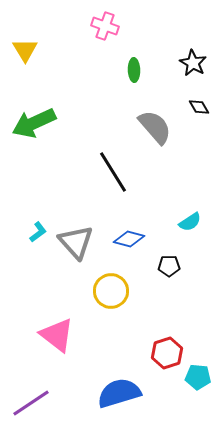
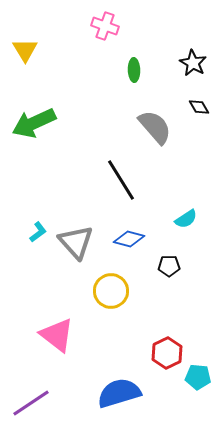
black line: moved 8 px right, 8 px down
cyan semicircle: moved 4 px left, 3 px up
red hexagon: rotated 8 degrees counterclockwise
